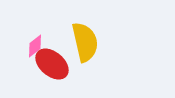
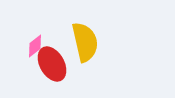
red ellipse: rotated 20 degrees clockwise
